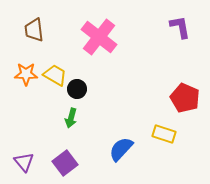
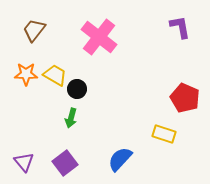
brown trapezoid: rotated 45 degrees clockwise
blue semicircle: moved 1 px left, 10 px down
